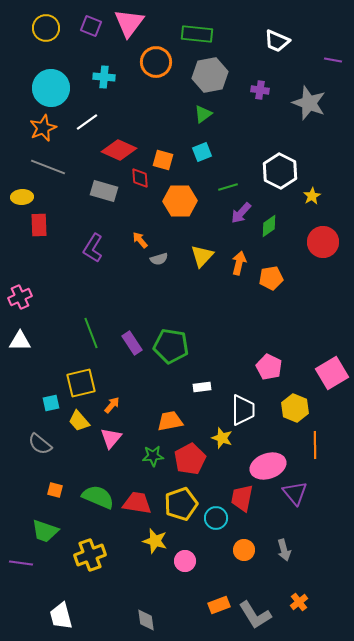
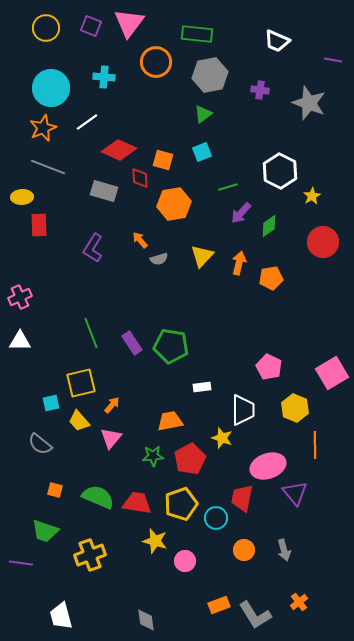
orange hexagon at (180, 201): moved 6 px left, 3 px down; rotated 8 degrees counterclockwise
